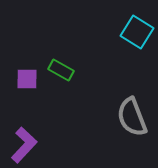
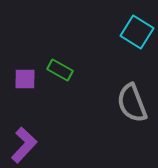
green rectangle: moved 1 px left
purple square: moved 2 px left
gray semicircle: moved 14 px up
